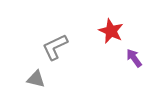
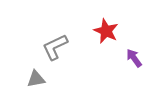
red star: moved 5 px left
gray triangle: rotated 24 degrees counterclockwise
